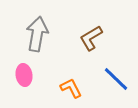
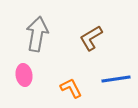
blue line: rotated 52 degrees counterclockwise
